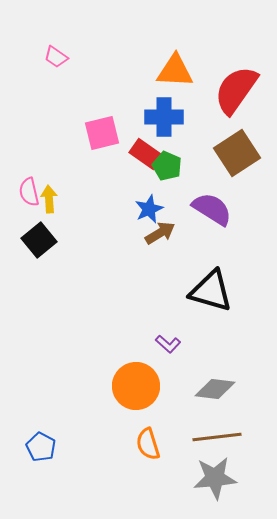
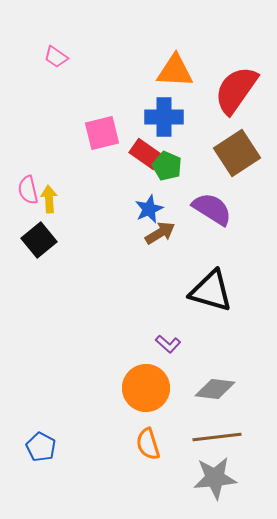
pink semicircle: moved 1 px left, 2 px up
orange circle: moved 10 px right, 2 px down
